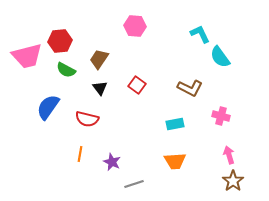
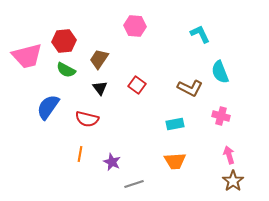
red hexagon: moved 4 px right
cyan semicircle: moved 15 px down; rotated 15 degrees clockwise
